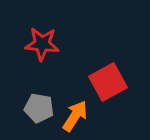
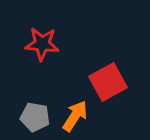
gray pentagon: moved 4 px left, 9 px down
